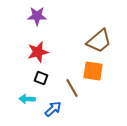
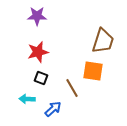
brown trapezoid: moved 4 px right; rotated 32 degrees counterclockwise
